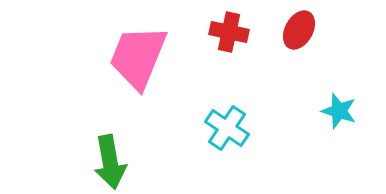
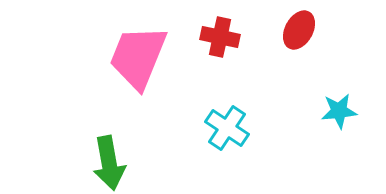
red cross: moved 9 px left, 5 px down
cyan star: rotated 24 degrees counterclockwise
green arrow: moved 1 px left, 1 px down
